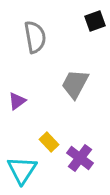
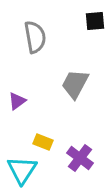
black square: rotated 15 degrees clockwise
yellow rectangle: moved 6 px left; rotated 24 degrees counterclockwise
